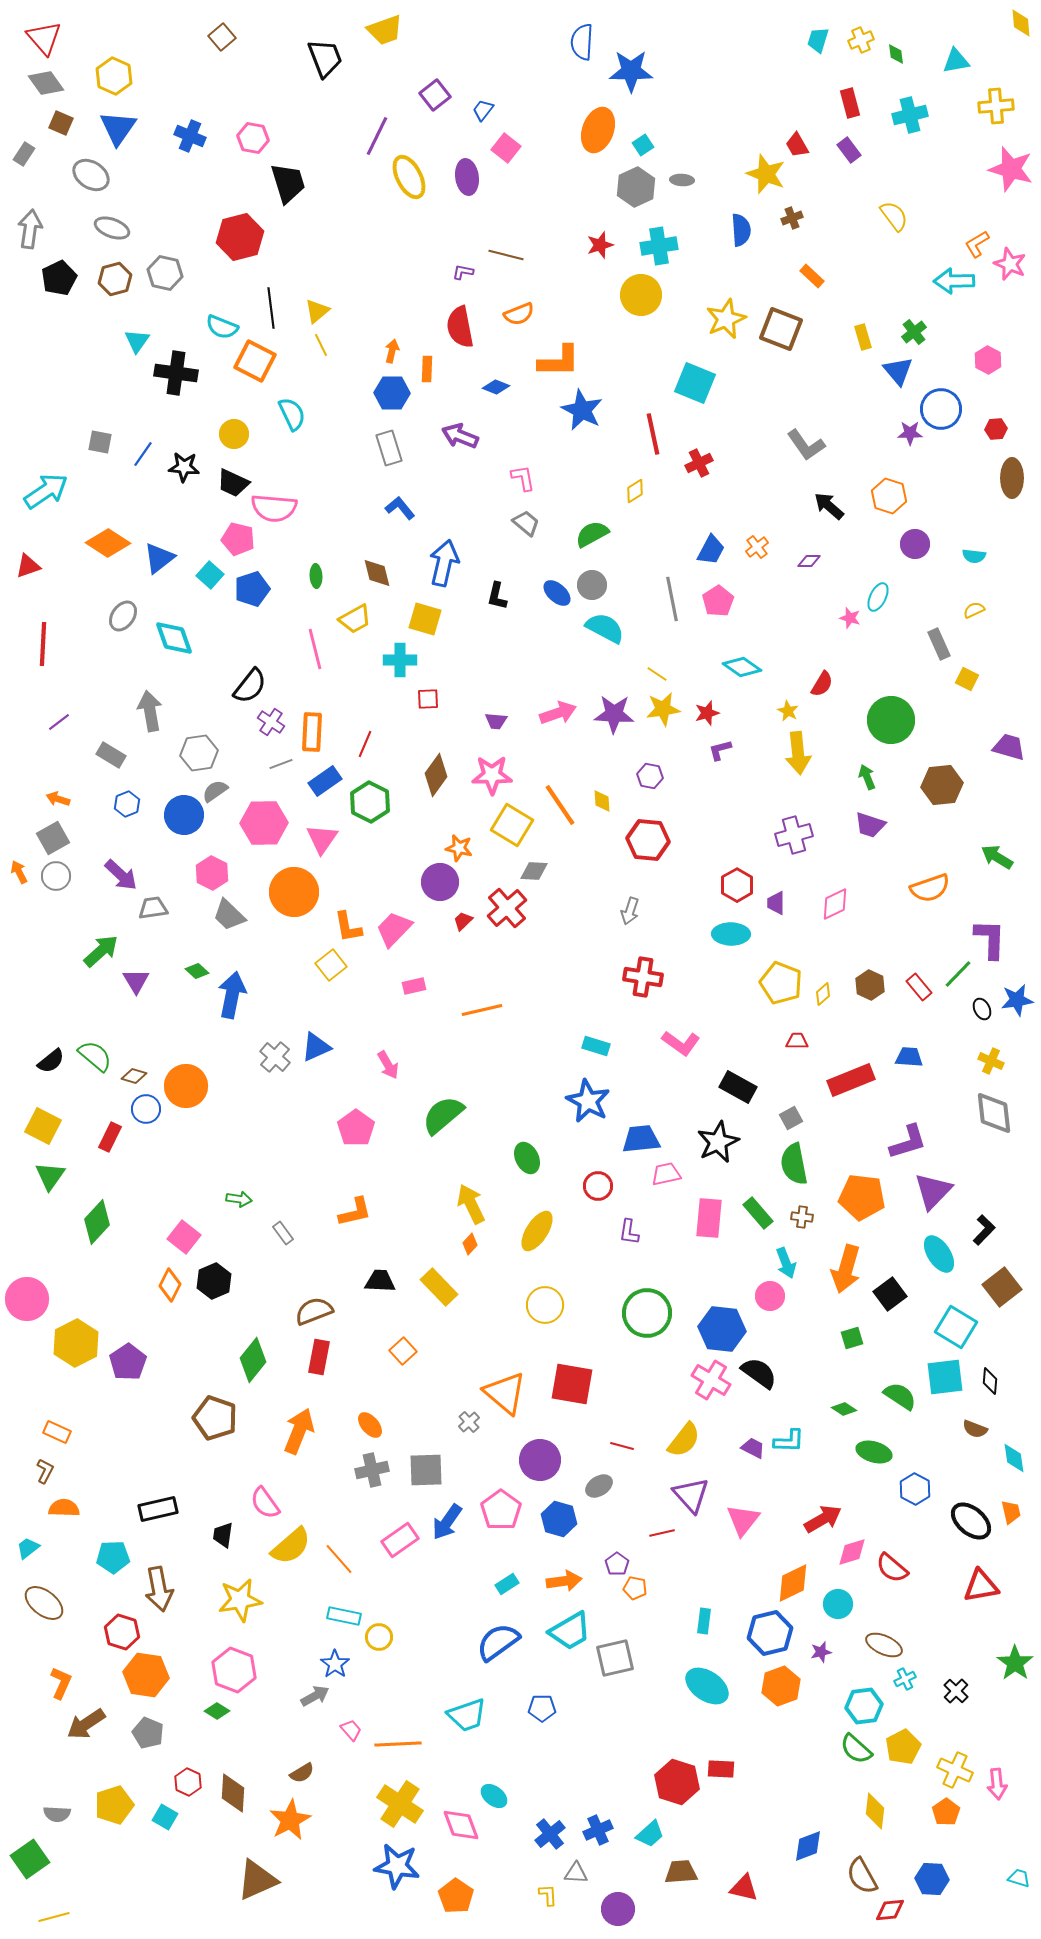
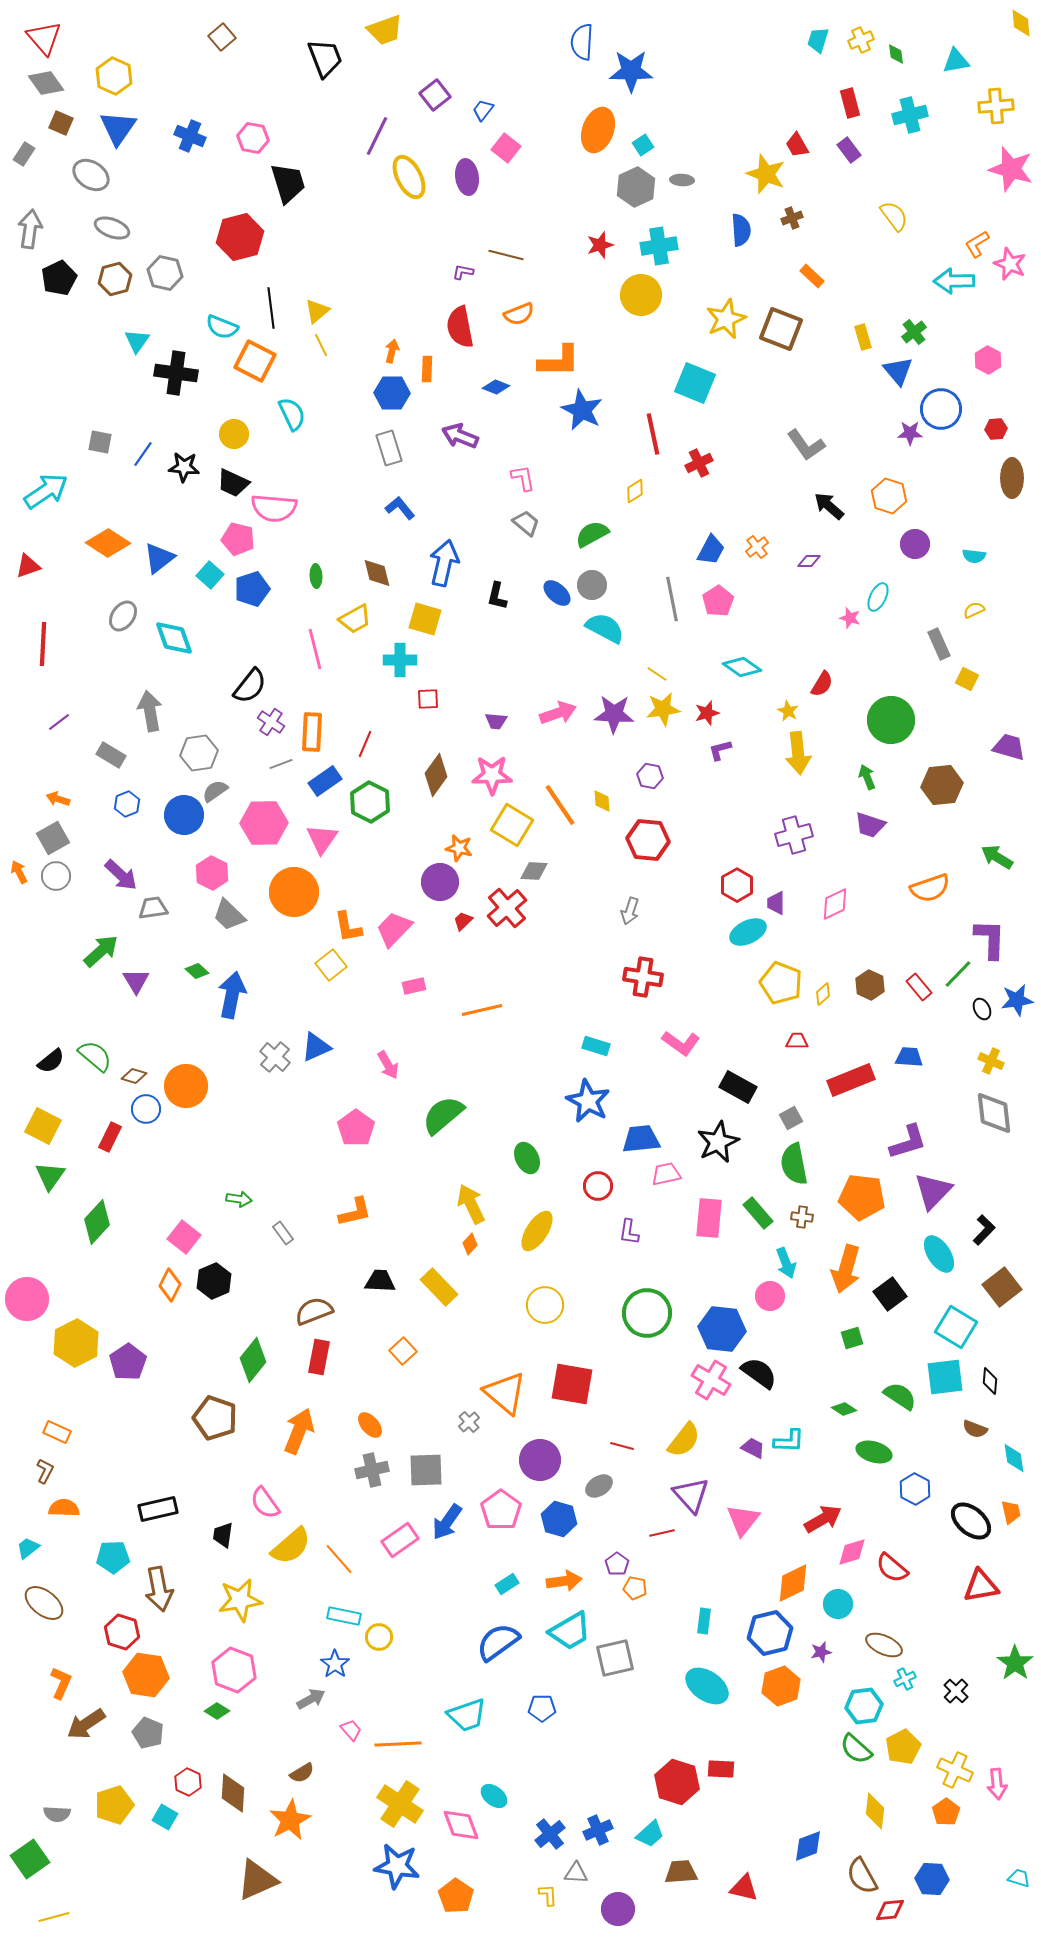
cyan ellipse at (731, 934): moved 17 px right, 2 px up; rotated 27 degrees counterclockwise
gray arrow at (315, 1696): moved 4 px left, 3 px down
